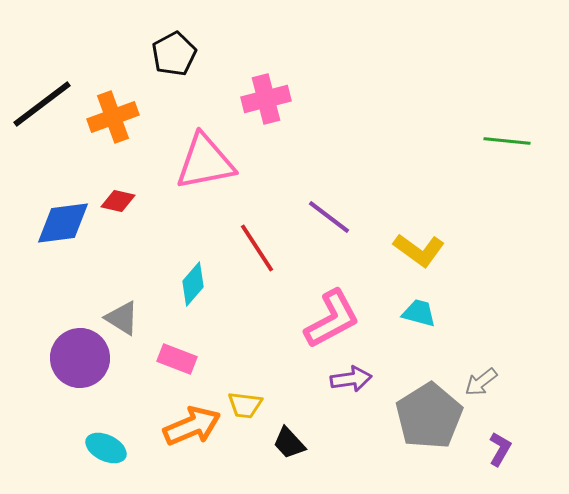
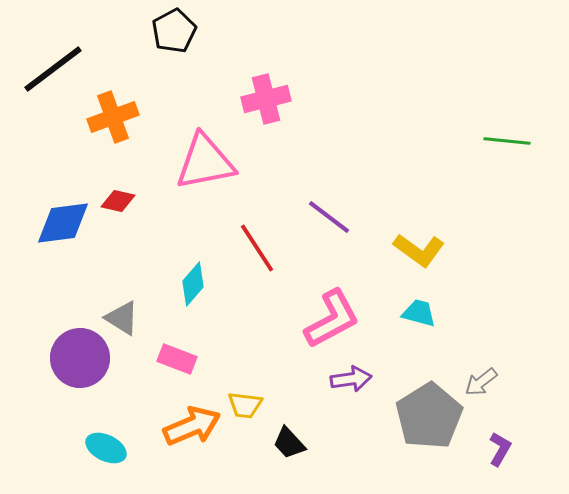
black pentagon: moved 23 px up
black line: moved 11 px right, 35 px up
